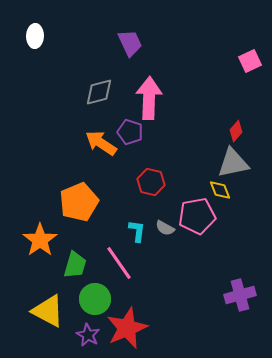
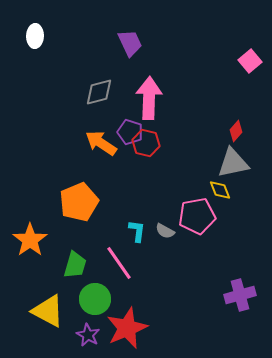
pink square: rotated 15 degrees counterclockwise
red hexagon: moved 5 px left, 39 px up
gray semicircle: moved 3 px down
orange star: moved 10 px left
